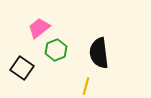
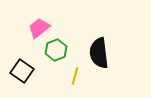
black square: moved 3 px down
yellow line: moved 11 px left, 10 px up
